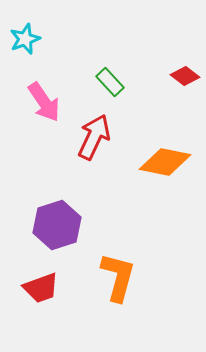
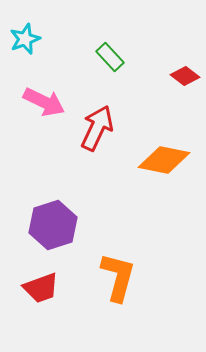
green rectangle: moved 25 px up
pink arrow: rotated 30 degrees counterclockwise
red arrow: moved 3 px right, 9 px up
orange diamond: moved 1 px left, 2 px up
purple hexagon: moved 4 px left
